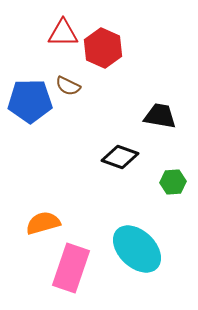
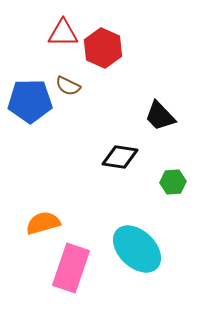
black trapezoid: rotated 144 degrees counterclockwise
black diamond: rotated 12 degrees counterclockwise
